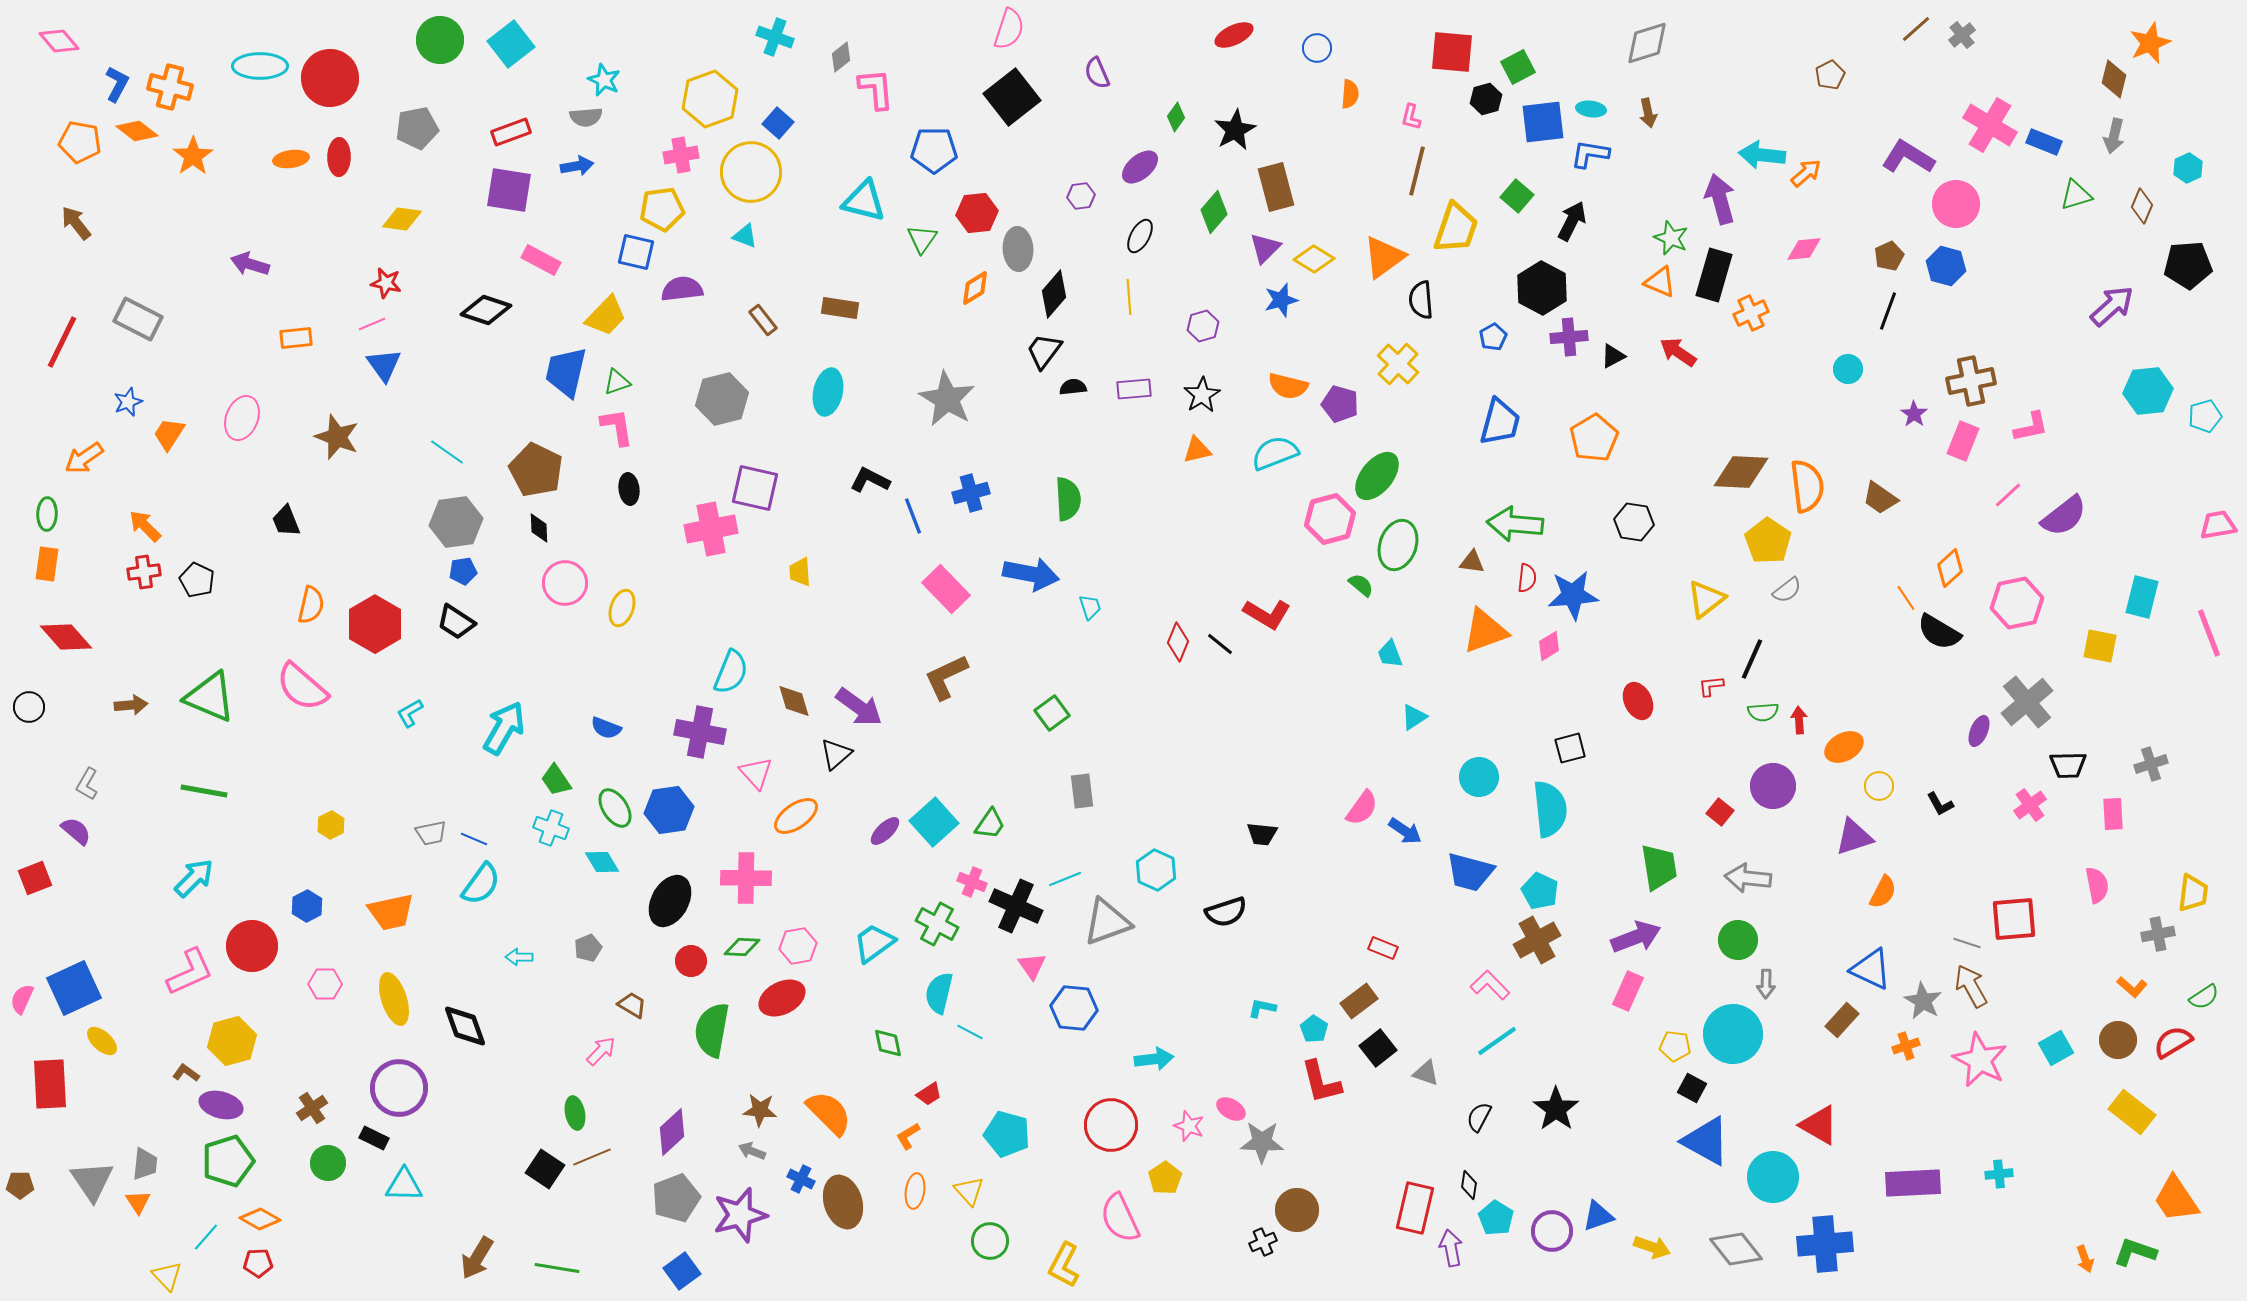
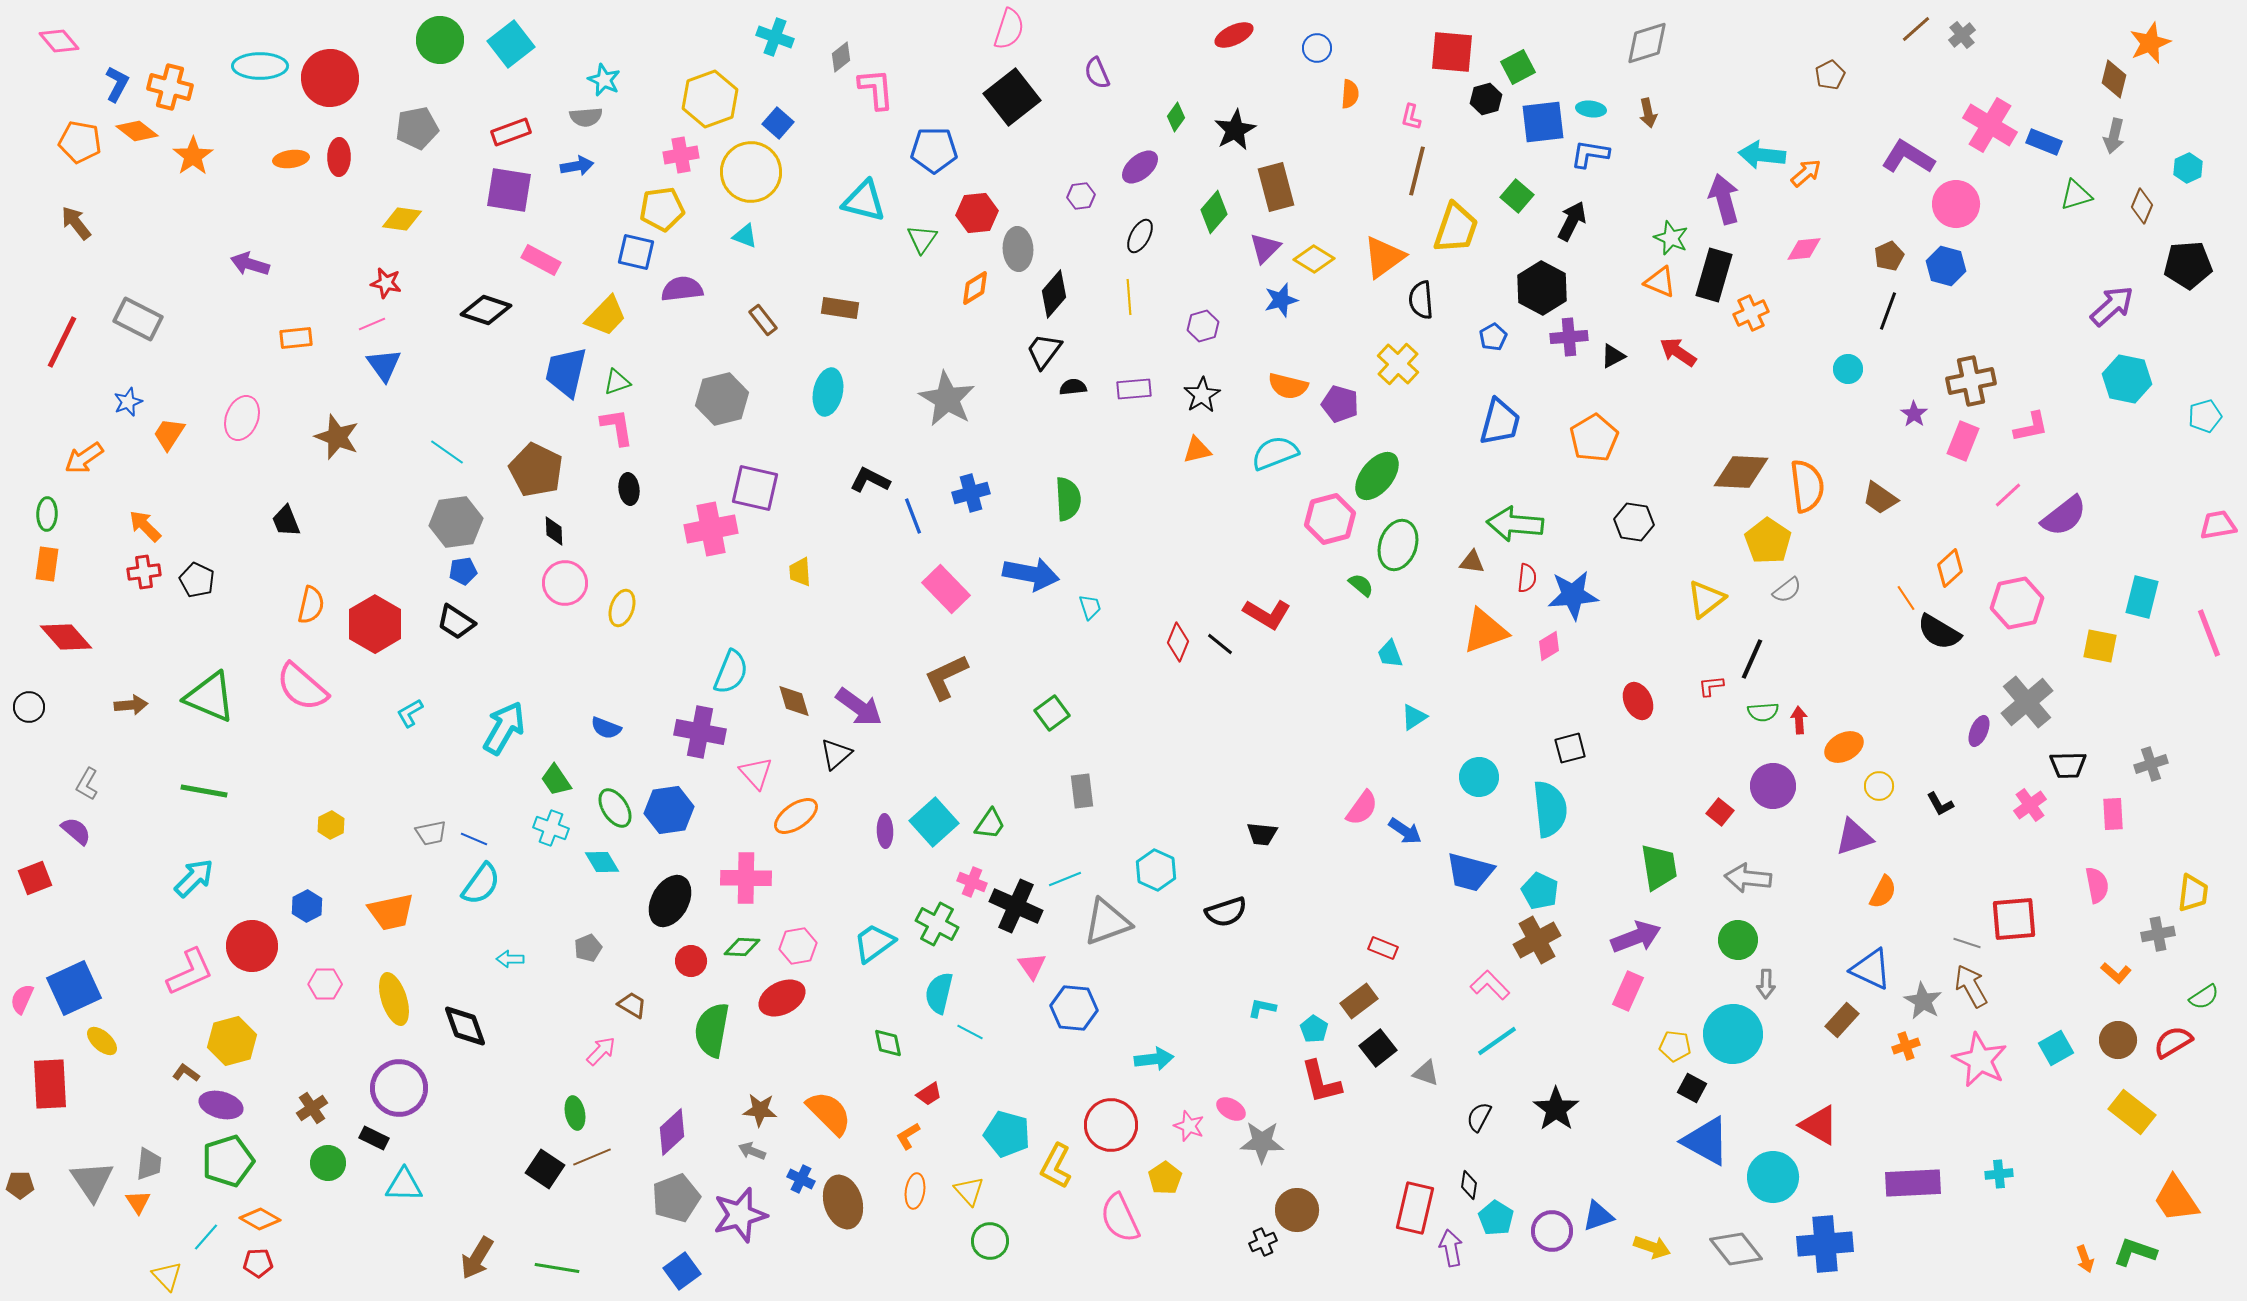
purple arrow at (1720, 199): moved 4 px right
cyan hexagon at (2148, 391): moved 21 px left, 12 px up; rotated 18 degrees clockwise
black diamond at (539, 528): moved 15 px right, 3 px down
purple ellipse at (885, 831): rotated 48 degrees counterclockwise
cyan arrow at (519, 957): moved 9 px left, 2 px down
orange L-shape at (2132, 987): moved 16 px left, 14 px up
gray trapezoid at (145, 1164): moved 4 px right
yellow L-shape at (1064, 1265): moved 8 px left, 99 px up
